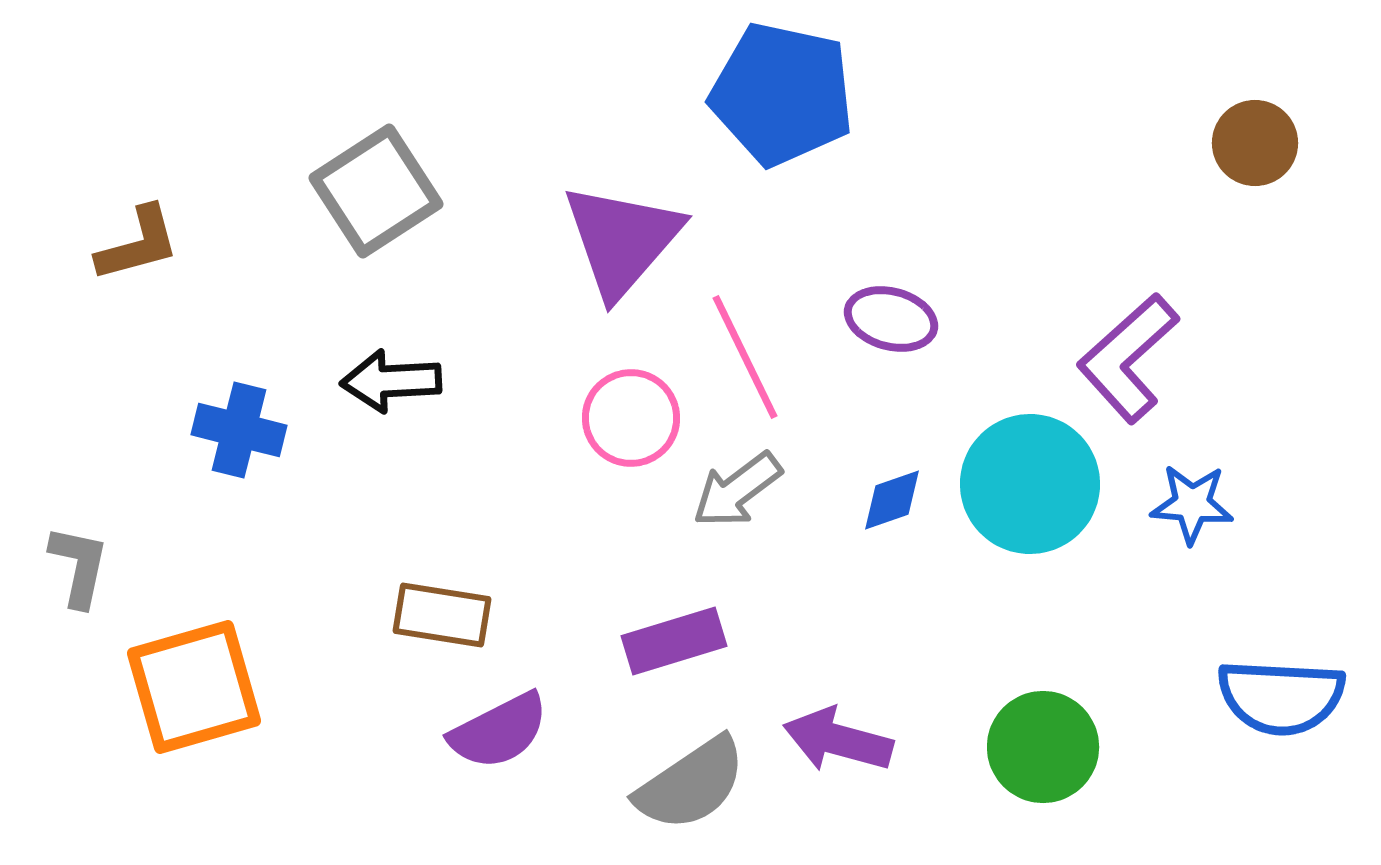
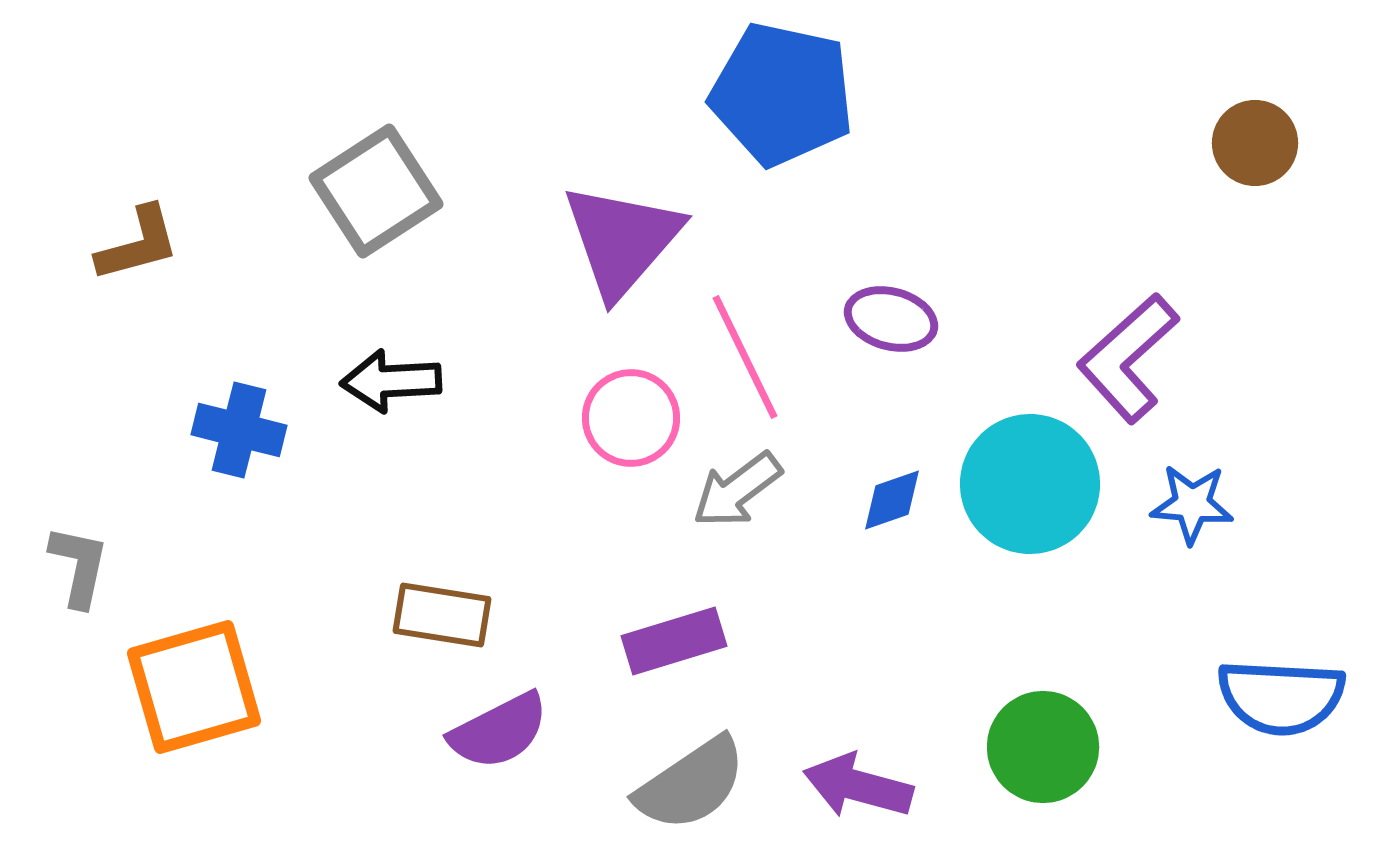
purple arrow: moved 20 px right, 46 px down
